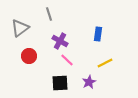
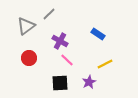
gray line: rotated 64 degrees clockwise
gray triangle: moved 6 px right, 2 px up
blue rectangle: rotated 64 degrees counterclockwise
red circle: moved 2 px down
yellow line: moved 1 px down
